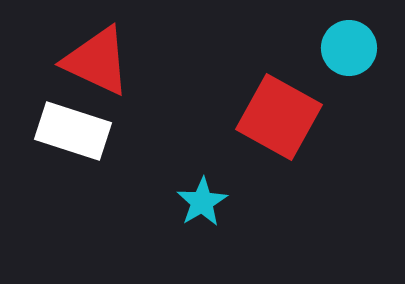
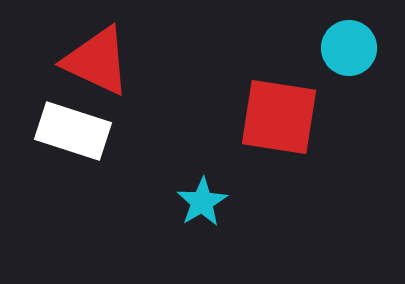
red square: rotated 20 degrees counterclockwise
